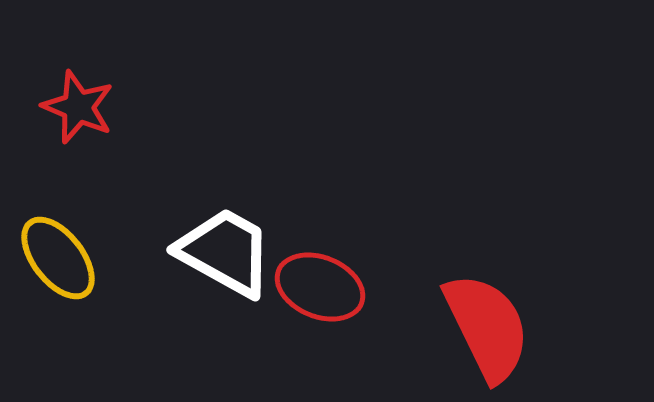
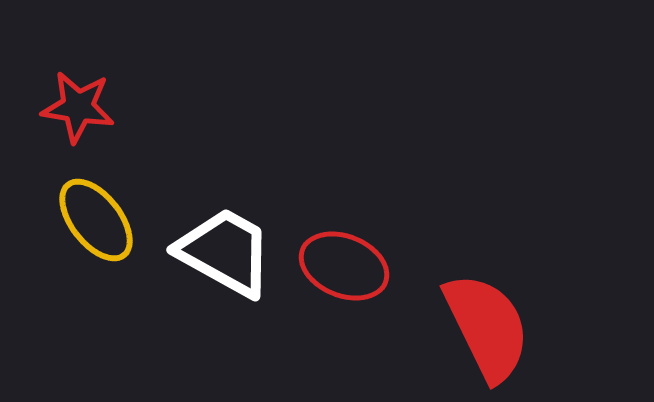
red star: rotated 14 degrees counterclockwise
yellow ellipse: moved 38 px right, 38 px up
red ellipse: moved 24 px right, 21 px up
